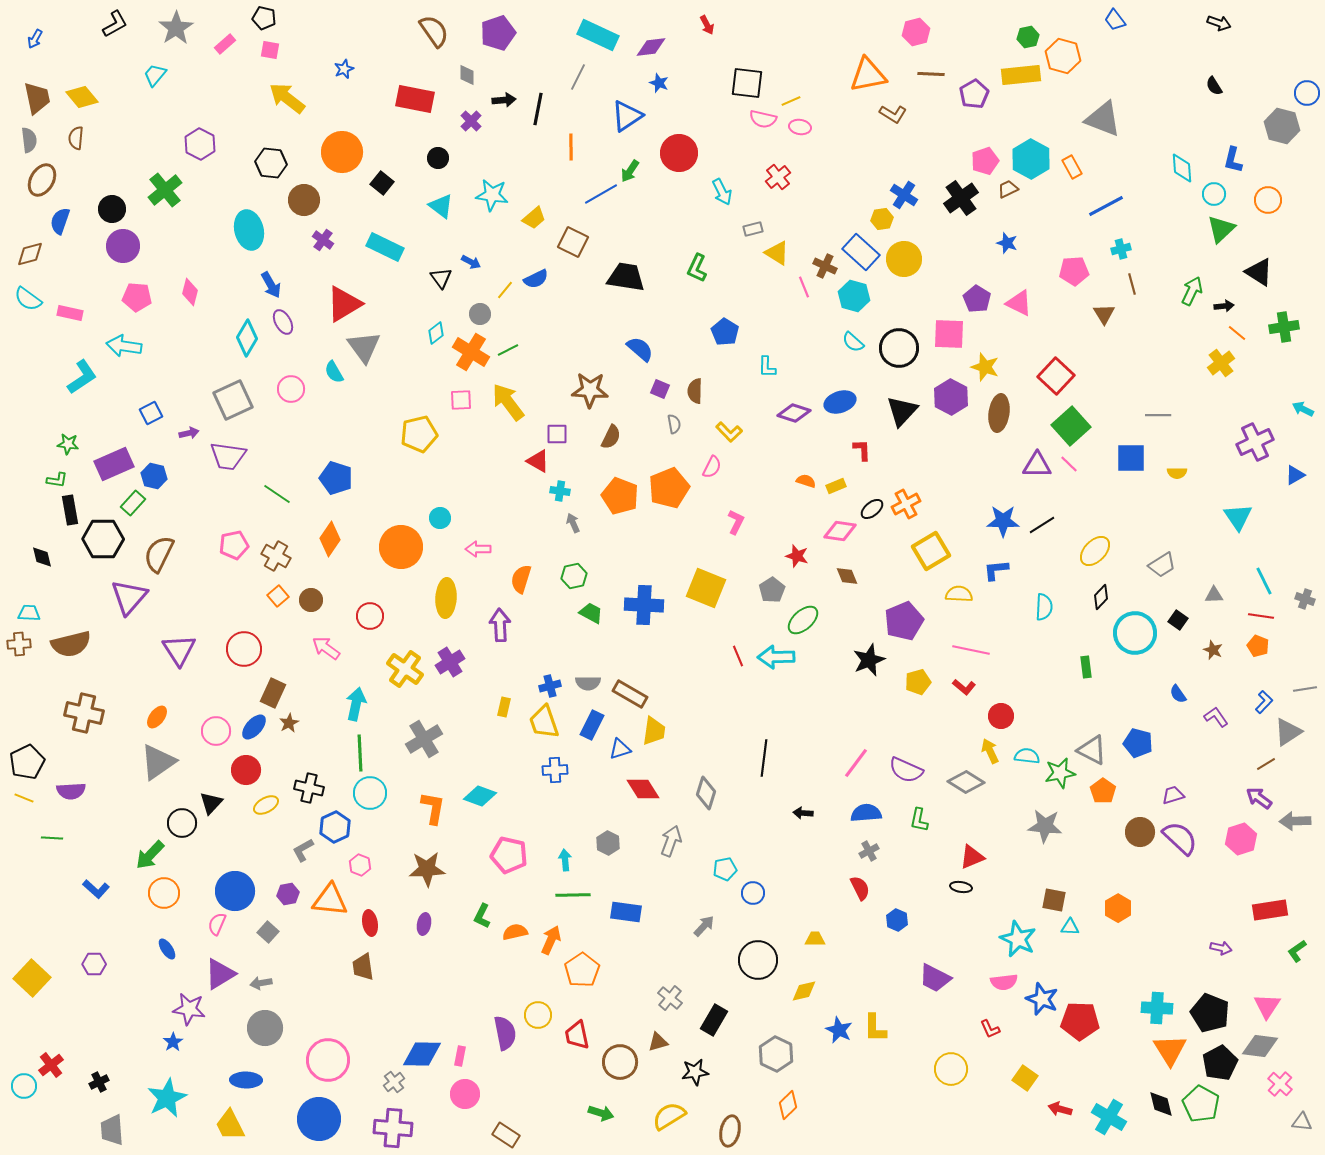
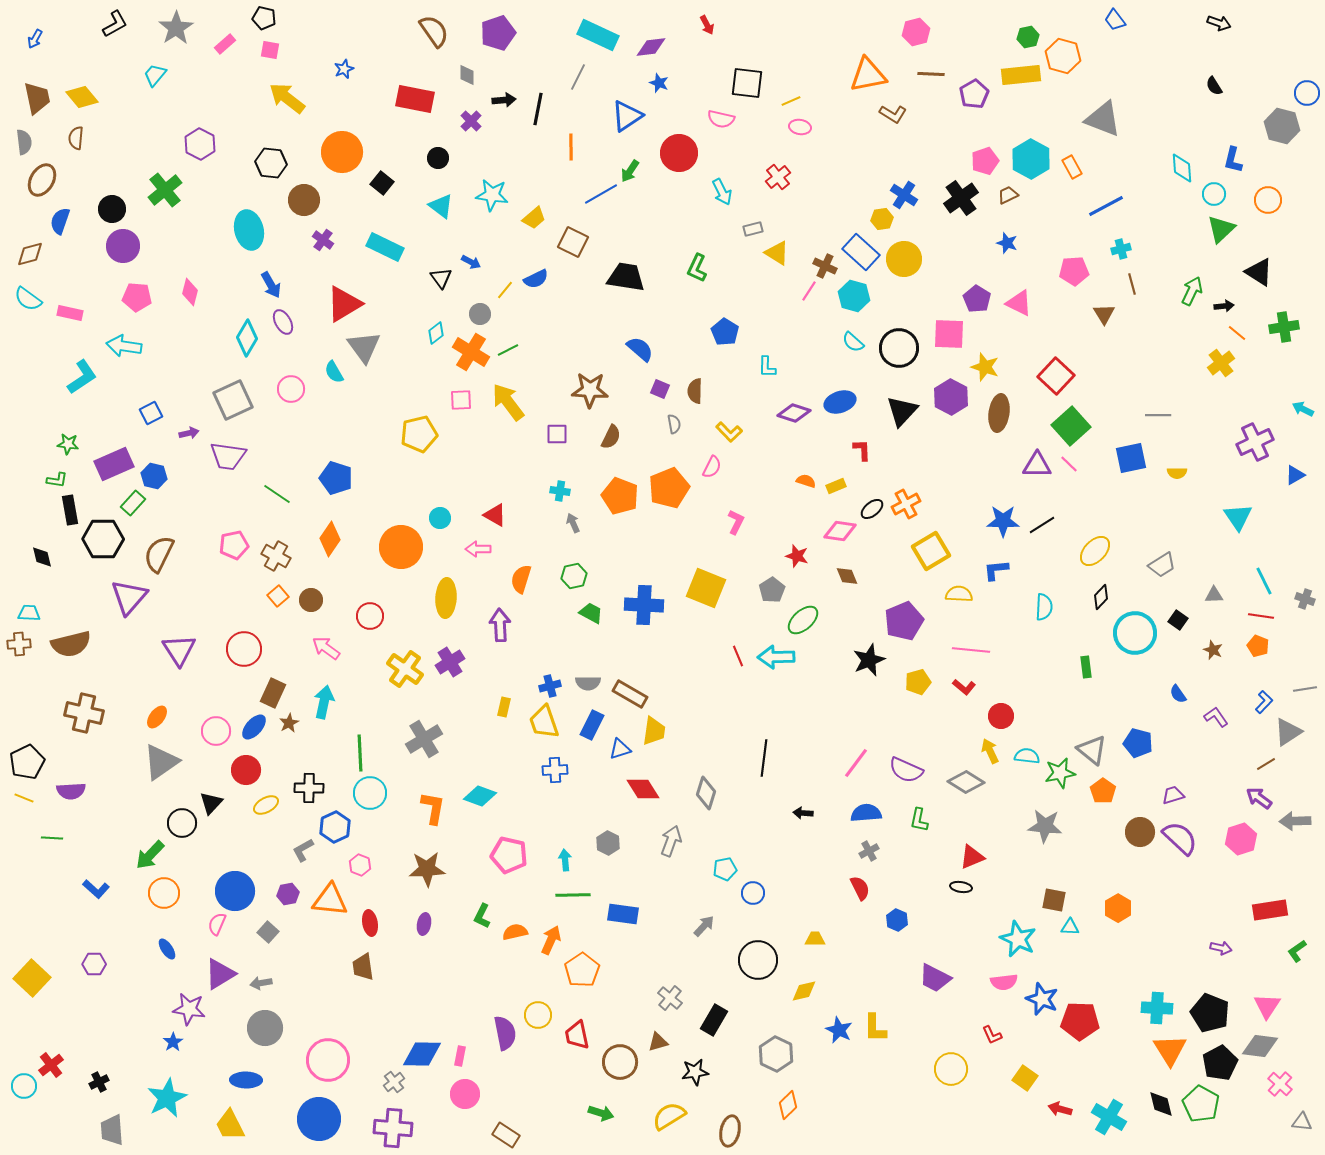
pink semicircle at (763, 119): moved 42 px left
gray semicircle at (29, 140): moved 5 px left, 2 px down
brown trapezoid at (1008, 189): moved 6 px down
pink line at (804, 287): moved 5 px right, 4 px down; rotated 55 degrees clockwise
blue square at (1131, 458): rotated 12 degrees counterclockwise
red triangle at (538, 461): moved 43 px left, 54 px down
pink line at (971, 650): rotated 6 degrees counterclockwise
cyan arrow at (356, 704): moved 32 px left, 2 px up
gray triangle at (1092, 750): rotated 12 degrees clockwise
gray triangle at (158, 762): moved 3 px right
black cross at (309, 788): rotated 12 degrees counterclockwise
blue rectangle at (626, 912): moved 3 px left, 2 px down
red L-shape at (990, 1029): moved 2 px right, 6 px down
